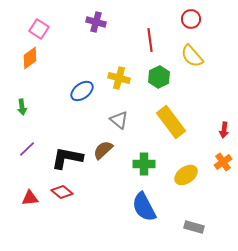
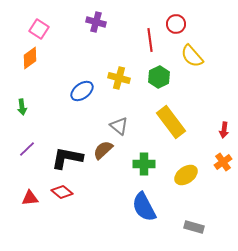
red circle: moved 15 px left, 5 px down
gray triangle: moved 6 px down
